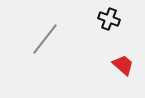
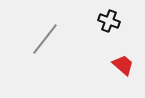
black cross: moved 2 px down
